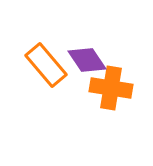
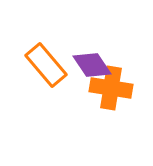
purple diamond: moved 5 px right, 5 px down
